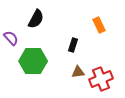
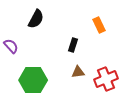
purple semicircle: moved 8 px down
green hexagon: moved 19 px down
red cross: moved 5 px right
